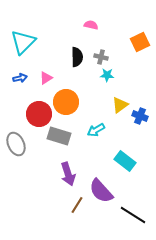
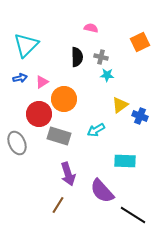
pink semicircle: moved 3 px down
cyan triangle: moved 3 px right, 3 px down
pink triangle: moved 4 px left, 4 px down
orange circle: moved 2 px left, 3 px up
gray ellipse: moved 1 px right, 1 px up
cyan rectangle: rotated 35 degrees counterclockwise
purple semicircle: moved 1 px right
brown line: moved 19 px left
